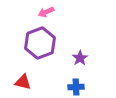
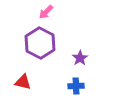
pink arrow: rotated 21 degrees counterclockwise
purple hexagon: rotated 12 degrees counterclockwise
blue cross: moved 1 px up
